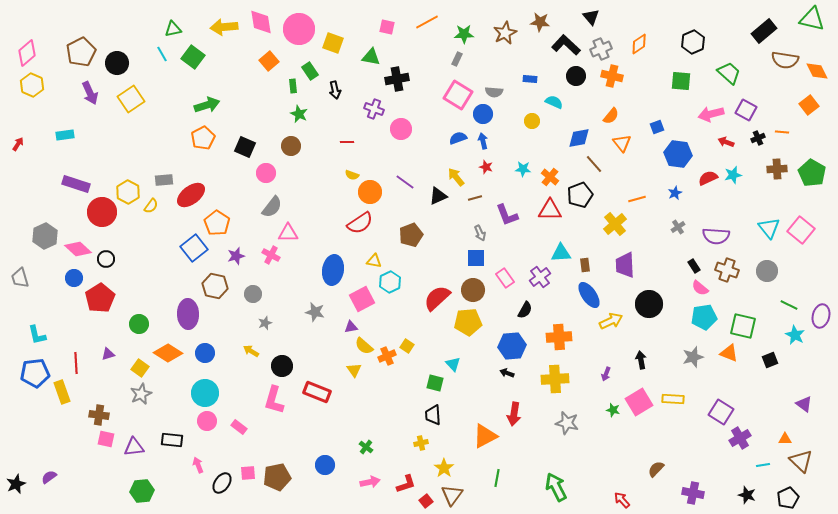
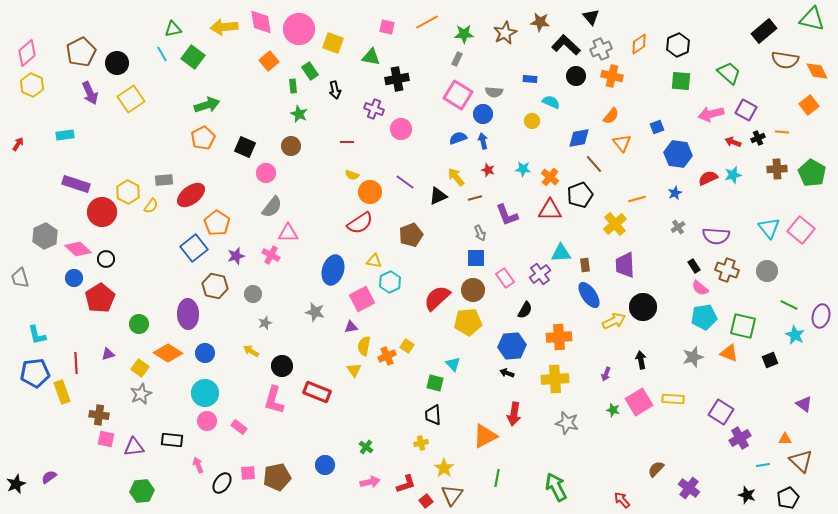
black hexagon at (693, 42): moved 15 px left, 3 px down
cyan semicircle at (554, 102): moved 3 px left
red arrow at (726, 142): moved 7 px right
red star at (486, 167): moved 2 px right, 3 px down
blue ellipse at (333, 270): rotated 8 degrees clockwise
purple cross at (540, 277): moved 3 px up
black circle at (649, 304): moved 6 px left, 3 px down
yellow arrow at (611, 321): moved 3 px right
yellow semicircle at (364, 346): rotated 60 degrees clockwise
purple cross at (693, 493): moved 4 px left, 5 px up; rotated 25 degrees clockwise
